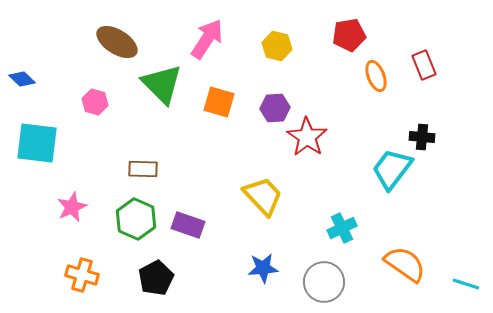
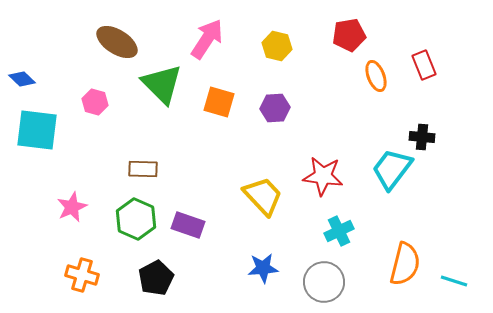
red star: moved 16 px right, 39 px down; rotated 27 degrees counterclockwise
cyan square: moved 13 px up
cyan cross: moved 3 px left, 3 px down
orange semicircle: rotated 69 degrees clockwise
cyan line: moved 12 px left, 3 px up
